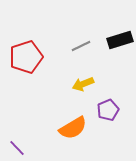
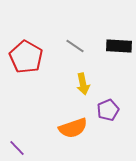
black rectangle: moved 1 px left, 6 px down; rotated 20 degrees clockwise
gray line: moved 6 px left; rotated 60 degrees clockwise
red pentagon: rotated 24 degrees counterclockwise
yellow arrow: rotated 80 degrees counterclockwise
orange semicircle: rotated 12 degrees clockwise
